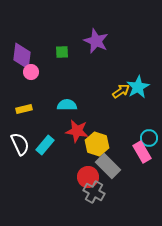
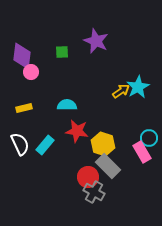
yellow rectangle: moved 1 px up
yellow hexagon: moved 6 px right
